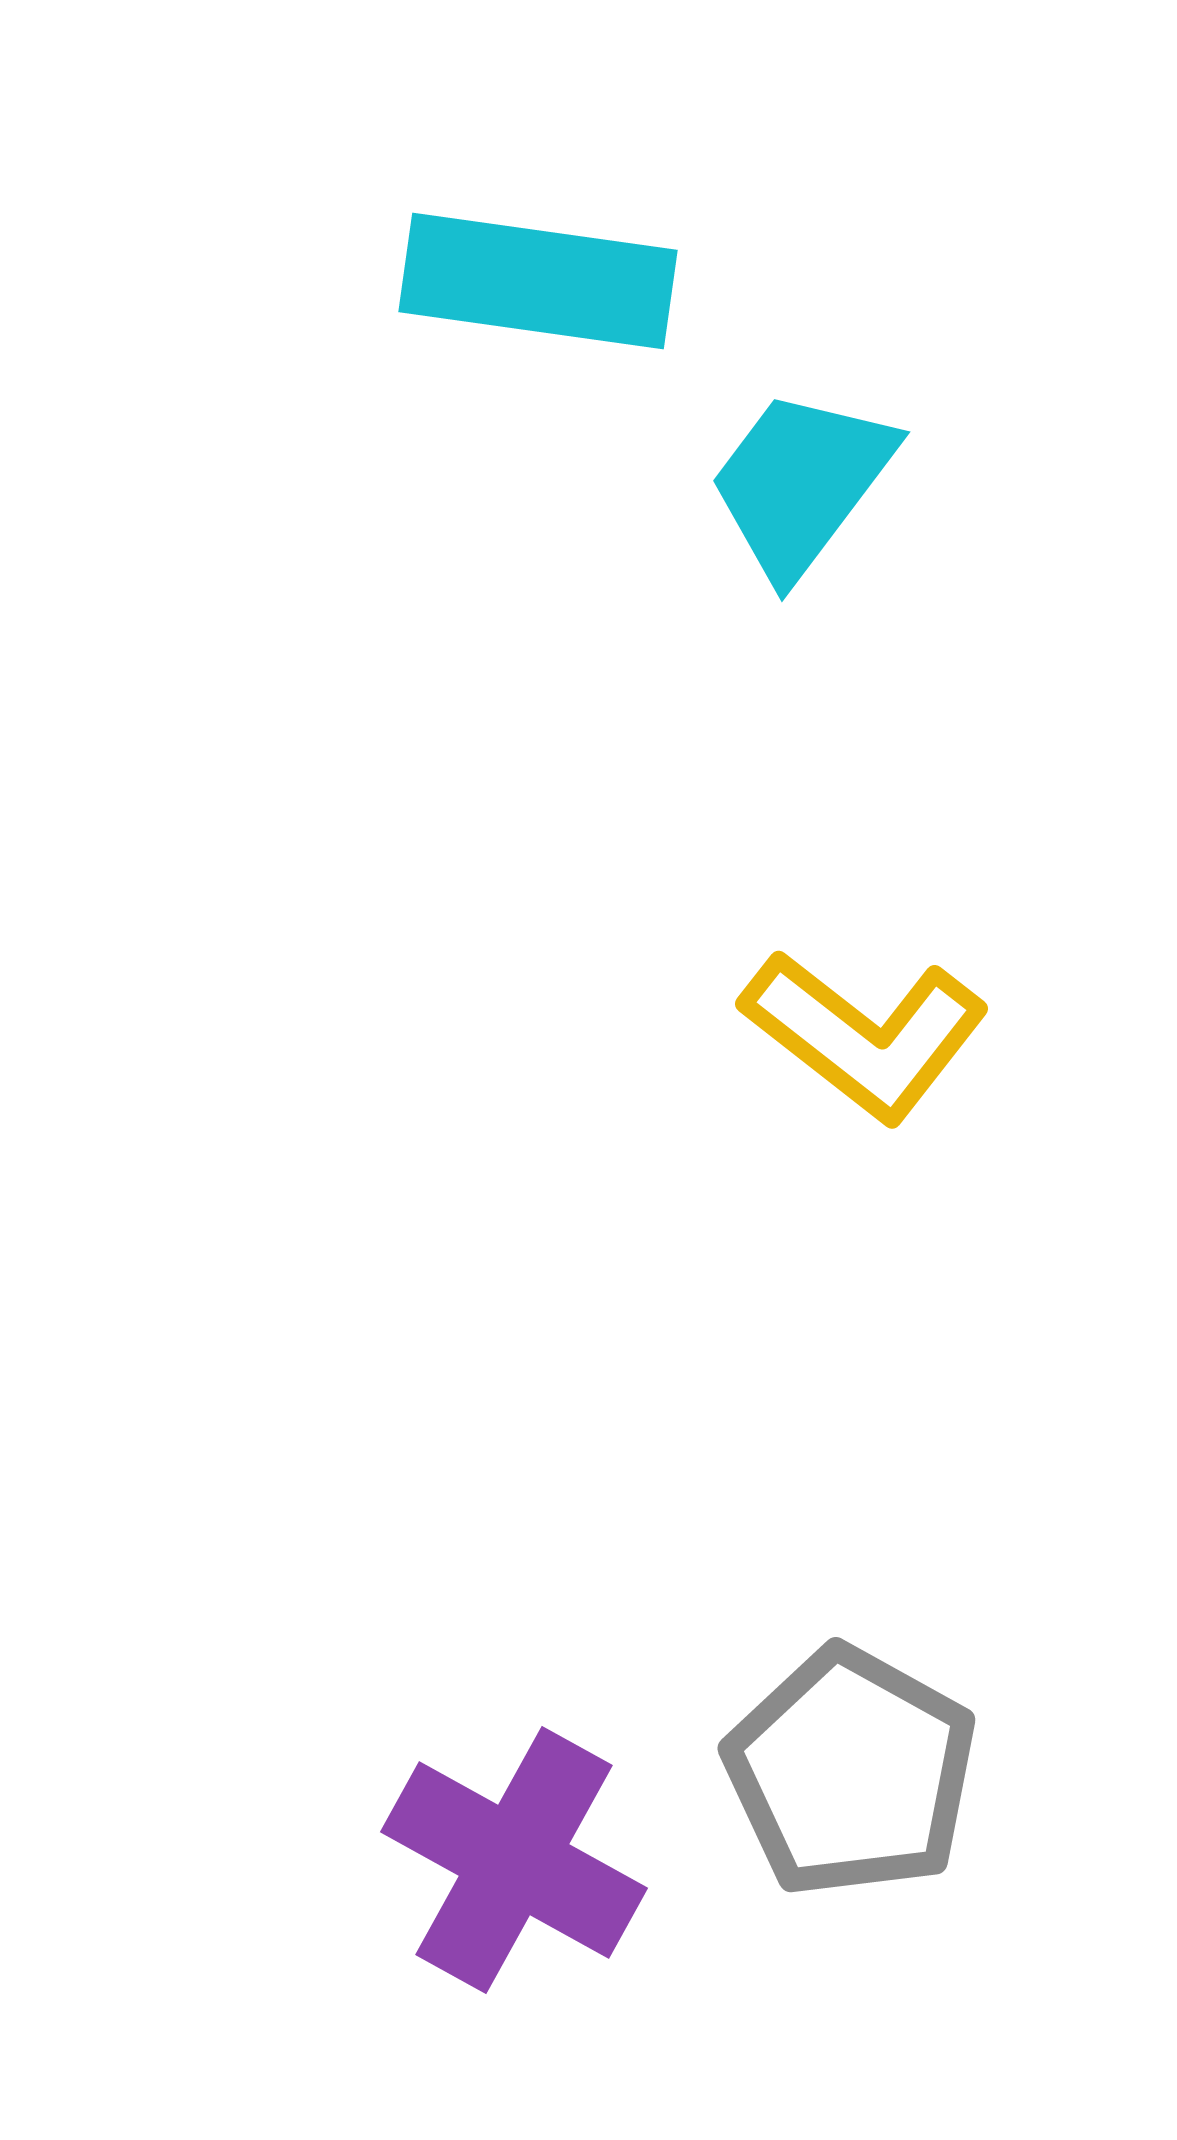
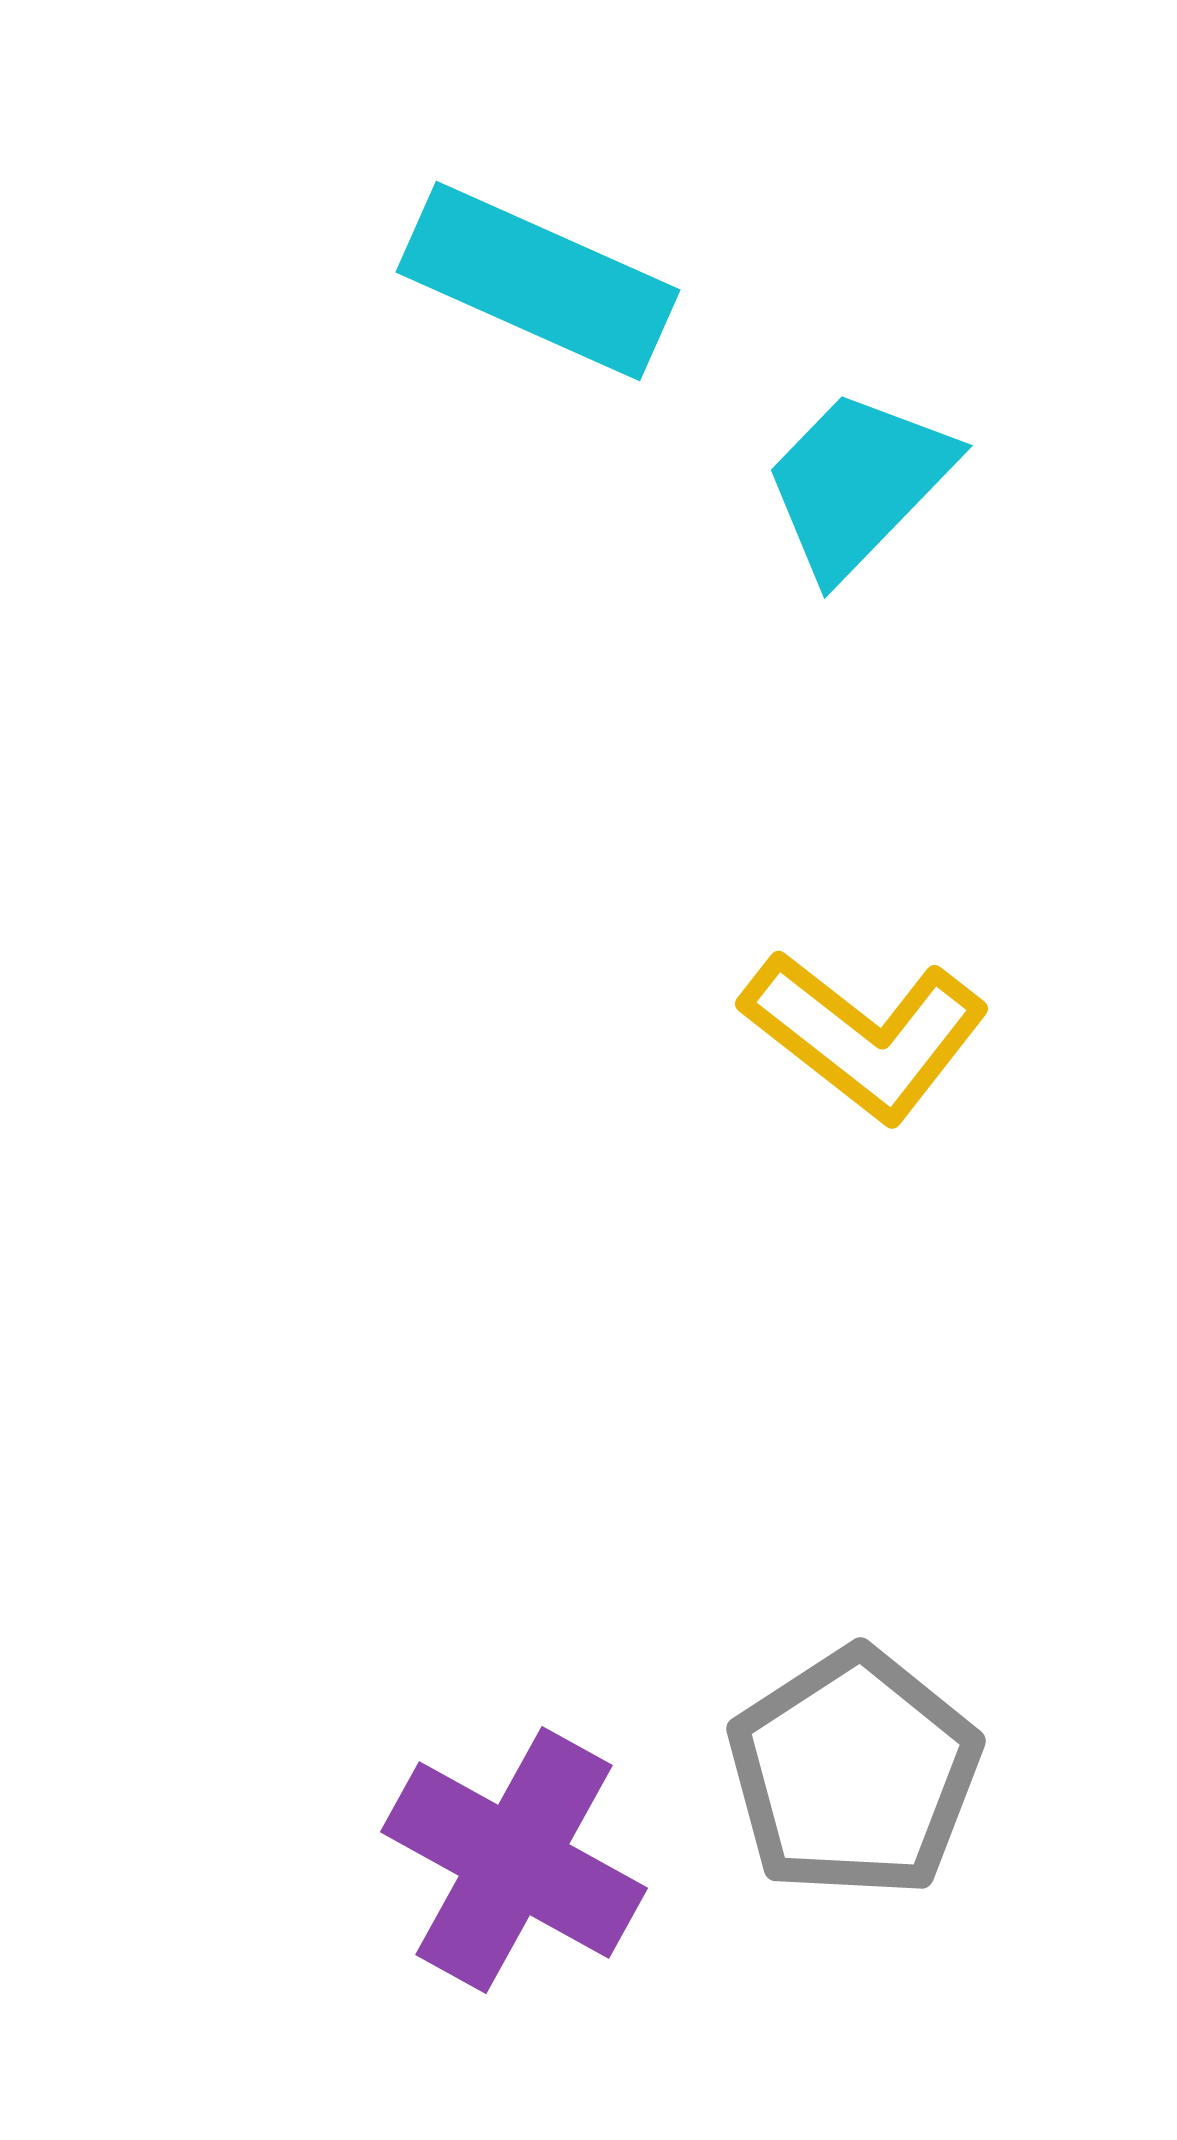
cyan rectangle: rotated 16 degrees clockwise
cyan trapezoid: moved 57 px right; rotated 7 degrees clockwise
gray pentagon: moved 3 px right, 1 px down; rotated 10 degrees clockwise
